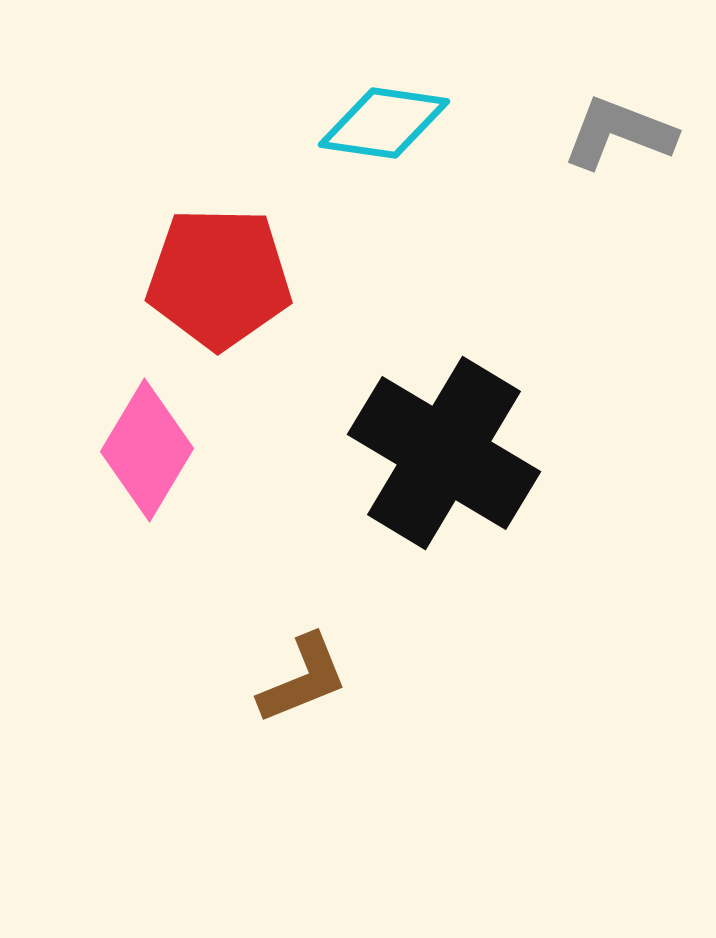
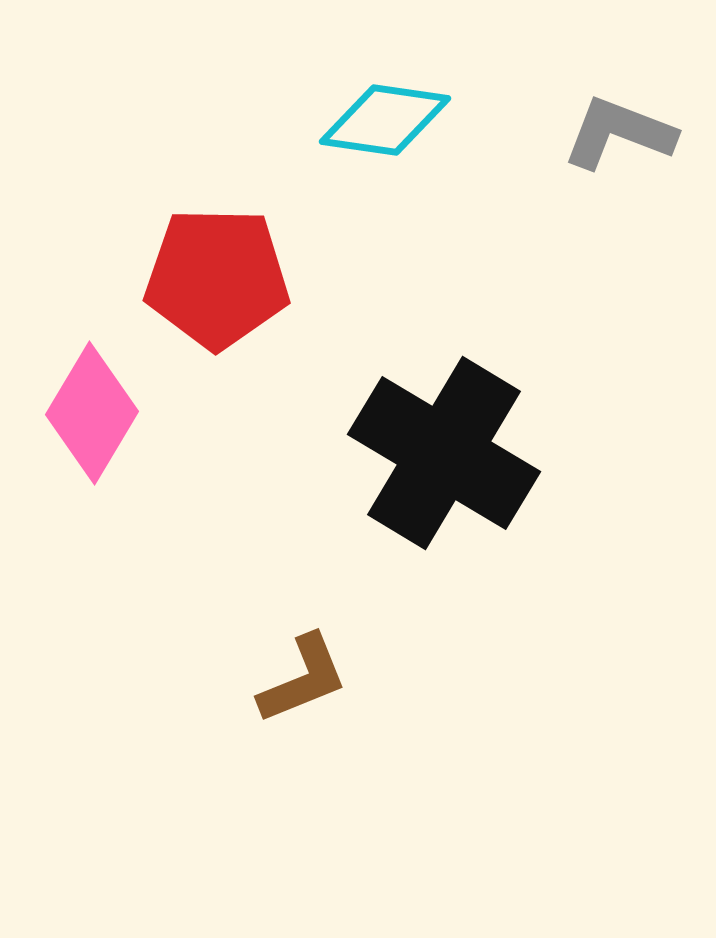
cyan diamond: moved 1 px right, 3 px up
red pentagon: moved 2 px left
pink diamond: moved 55 px left, 37 px up
